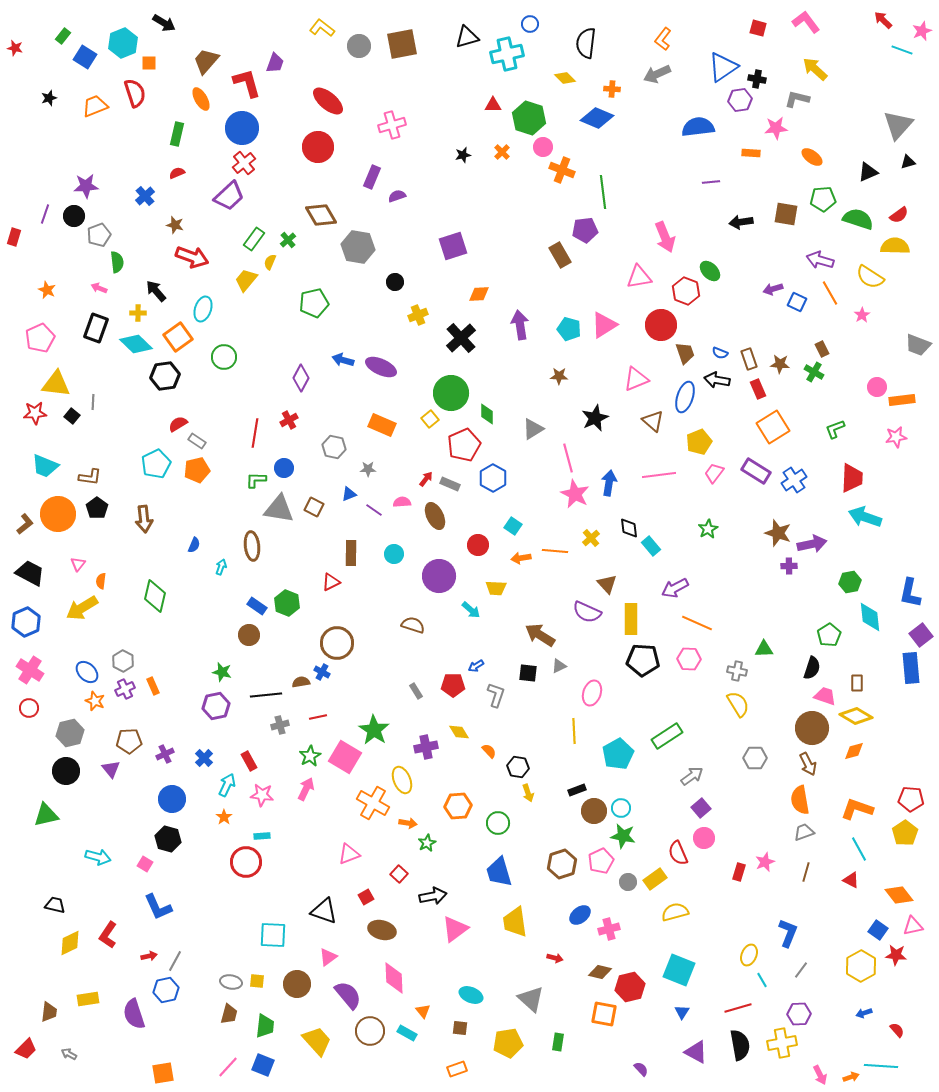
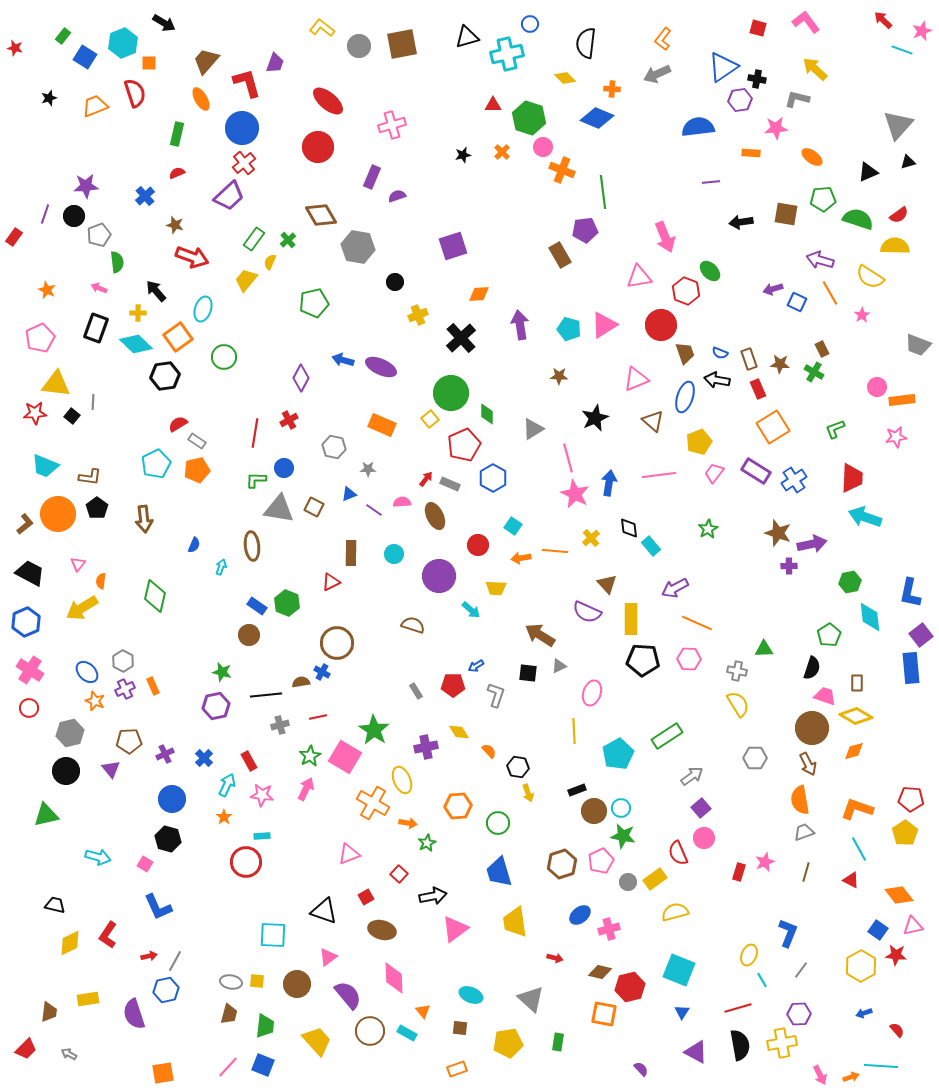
red rectangle at (14, 237): rotated 18 degrees clockwise
